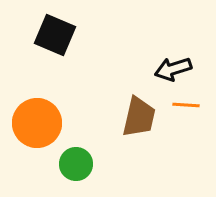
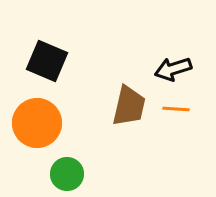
black square: moved 8 px left, 26 px down
orange line: moved 10 px left, 4 px down
brown trapezoid: moved 10 px left, 11 px up
green circle: moved 9 px left, 10 px down
